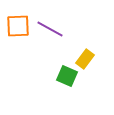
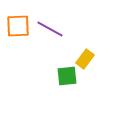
green square: rotated 30 degrees counterclockwise
